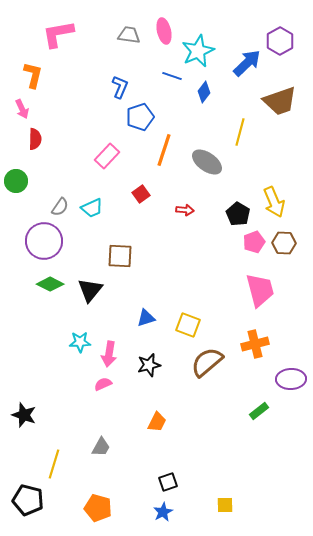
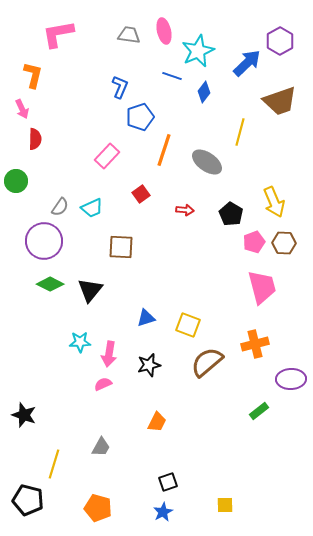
black pentagon at (238, 214): moved 7 px left
brown square at (120, 256): moved 1 px right, 9 px up
pink trapezoid at (260, 290): moved 2 px right, 3 px up
